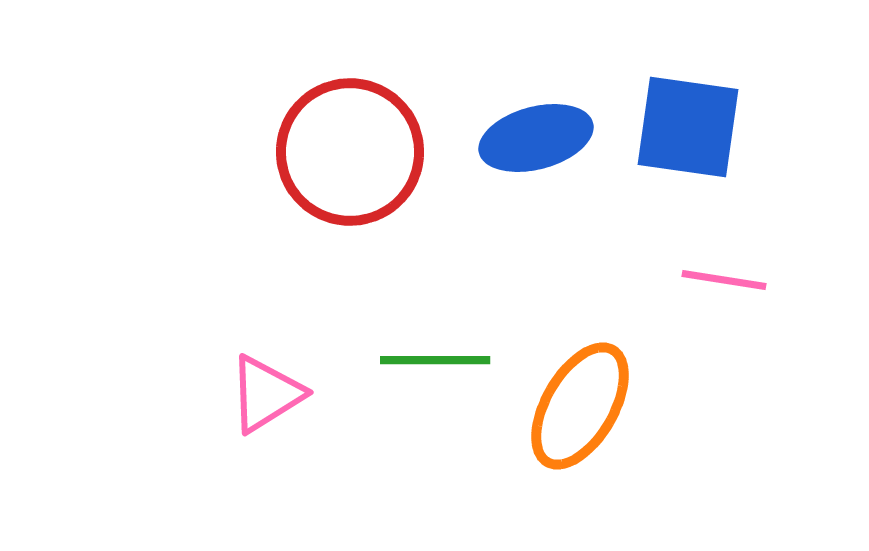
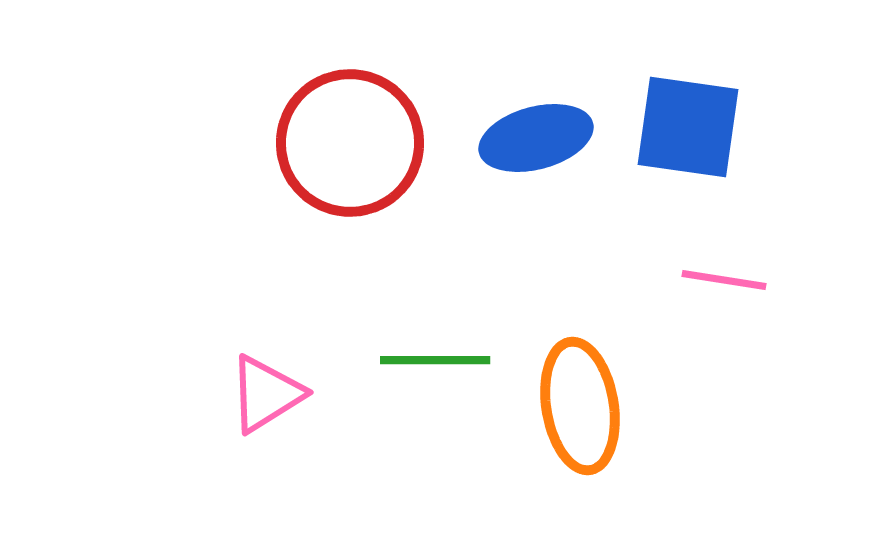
red circle: moved 9 px up
orange ellipse: rotated 39 degrees counterclockwise
